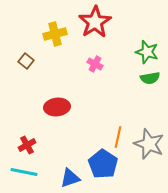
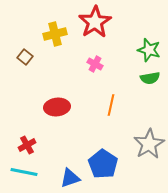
green star: moved 2 px right, 2 px up
brown square: moved 1 px left, 4 px up
orange line: moved 7 px left, 32 px up
gray star: rotated 20 degrees clockwise
